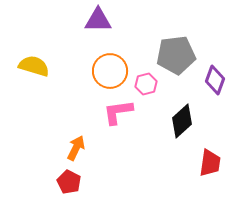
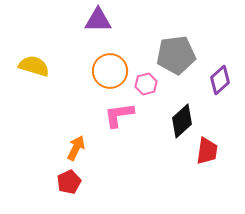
purple diamond: moved 5 px right; rotated 28 degrees clockwise
pink L-shape: moved 1 px right, 3 px down
red trapezoid: moved 3 px left, 12 px up
red pentagon: rotated 20 degrees clockwise
